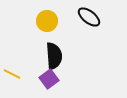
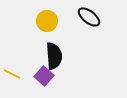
purple square: moved 5 px left, 3 px up; rotated 12 degrees counterclockwise
